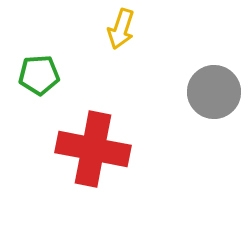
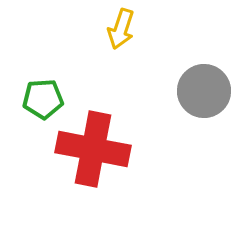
green pentagon: moved 4 px right, 24 px down
gray circle: moved 10 px left, 1 px up
